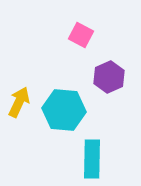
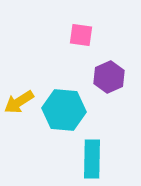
pink square: rotated 20 degrees counterclockwise
yellow arrow: rotated 148 degrees counterclockwise
